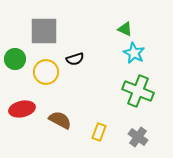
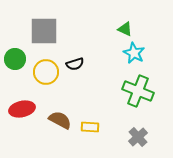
black semicircle: moved 5 px down
yellow rectangle: moved 9 px left, 5 px up; rotated 72 degrees clockwise
gray cross: rotated 12 degrees clockwise
